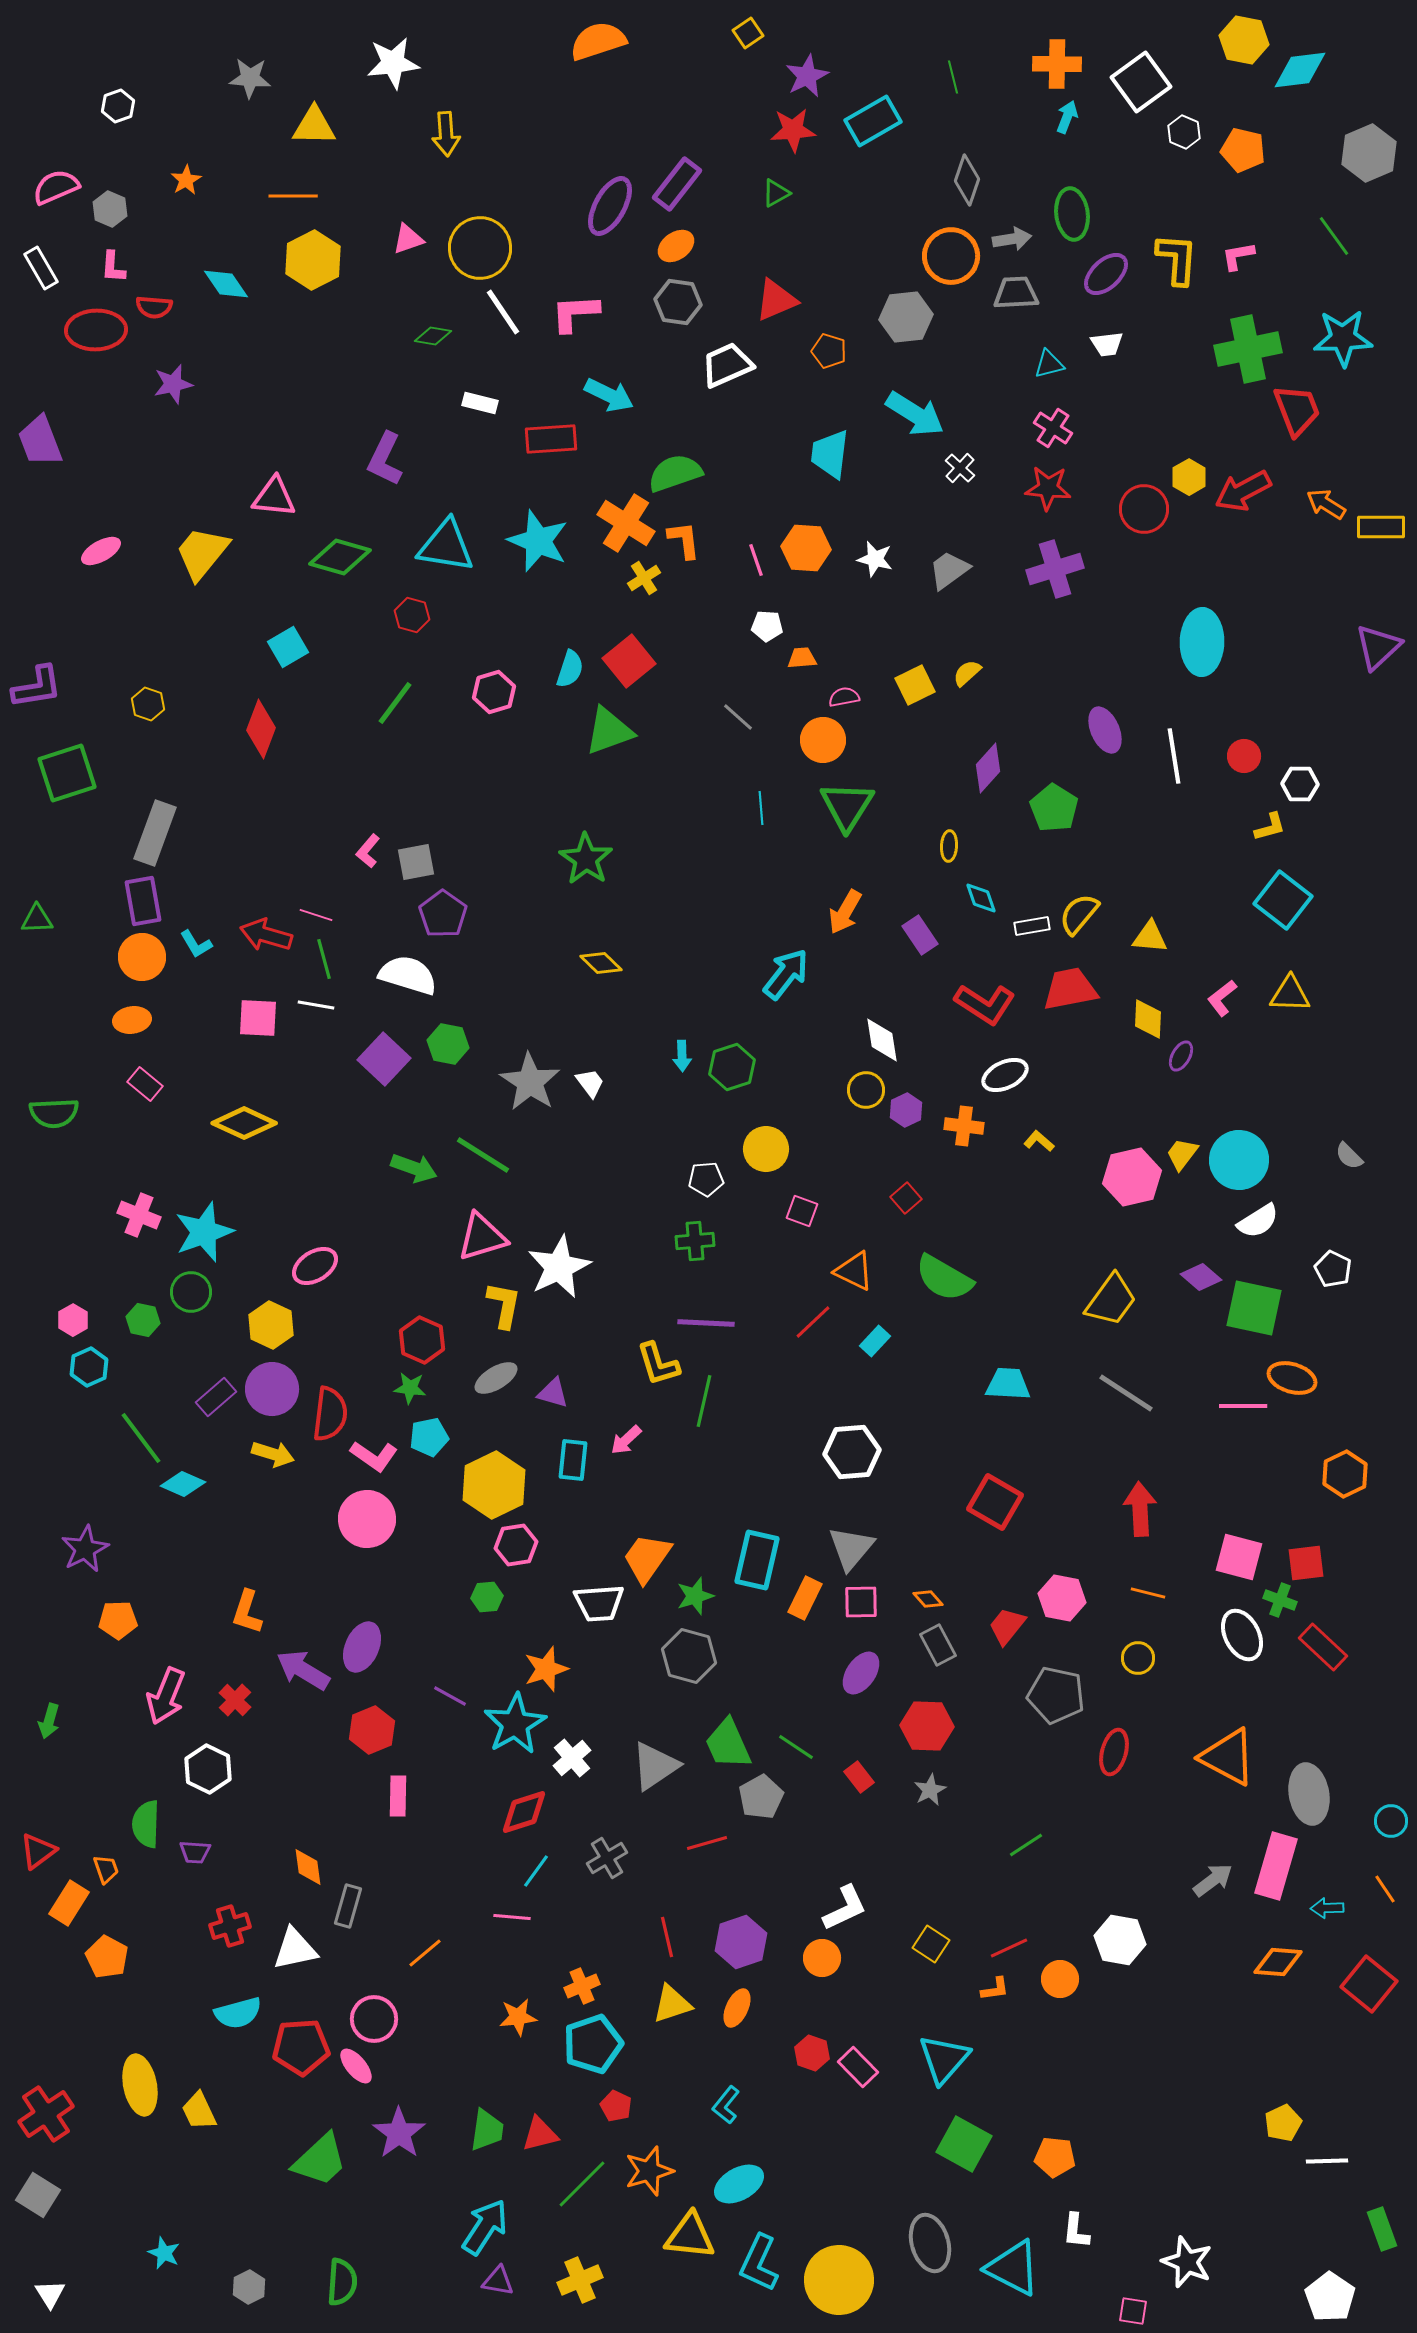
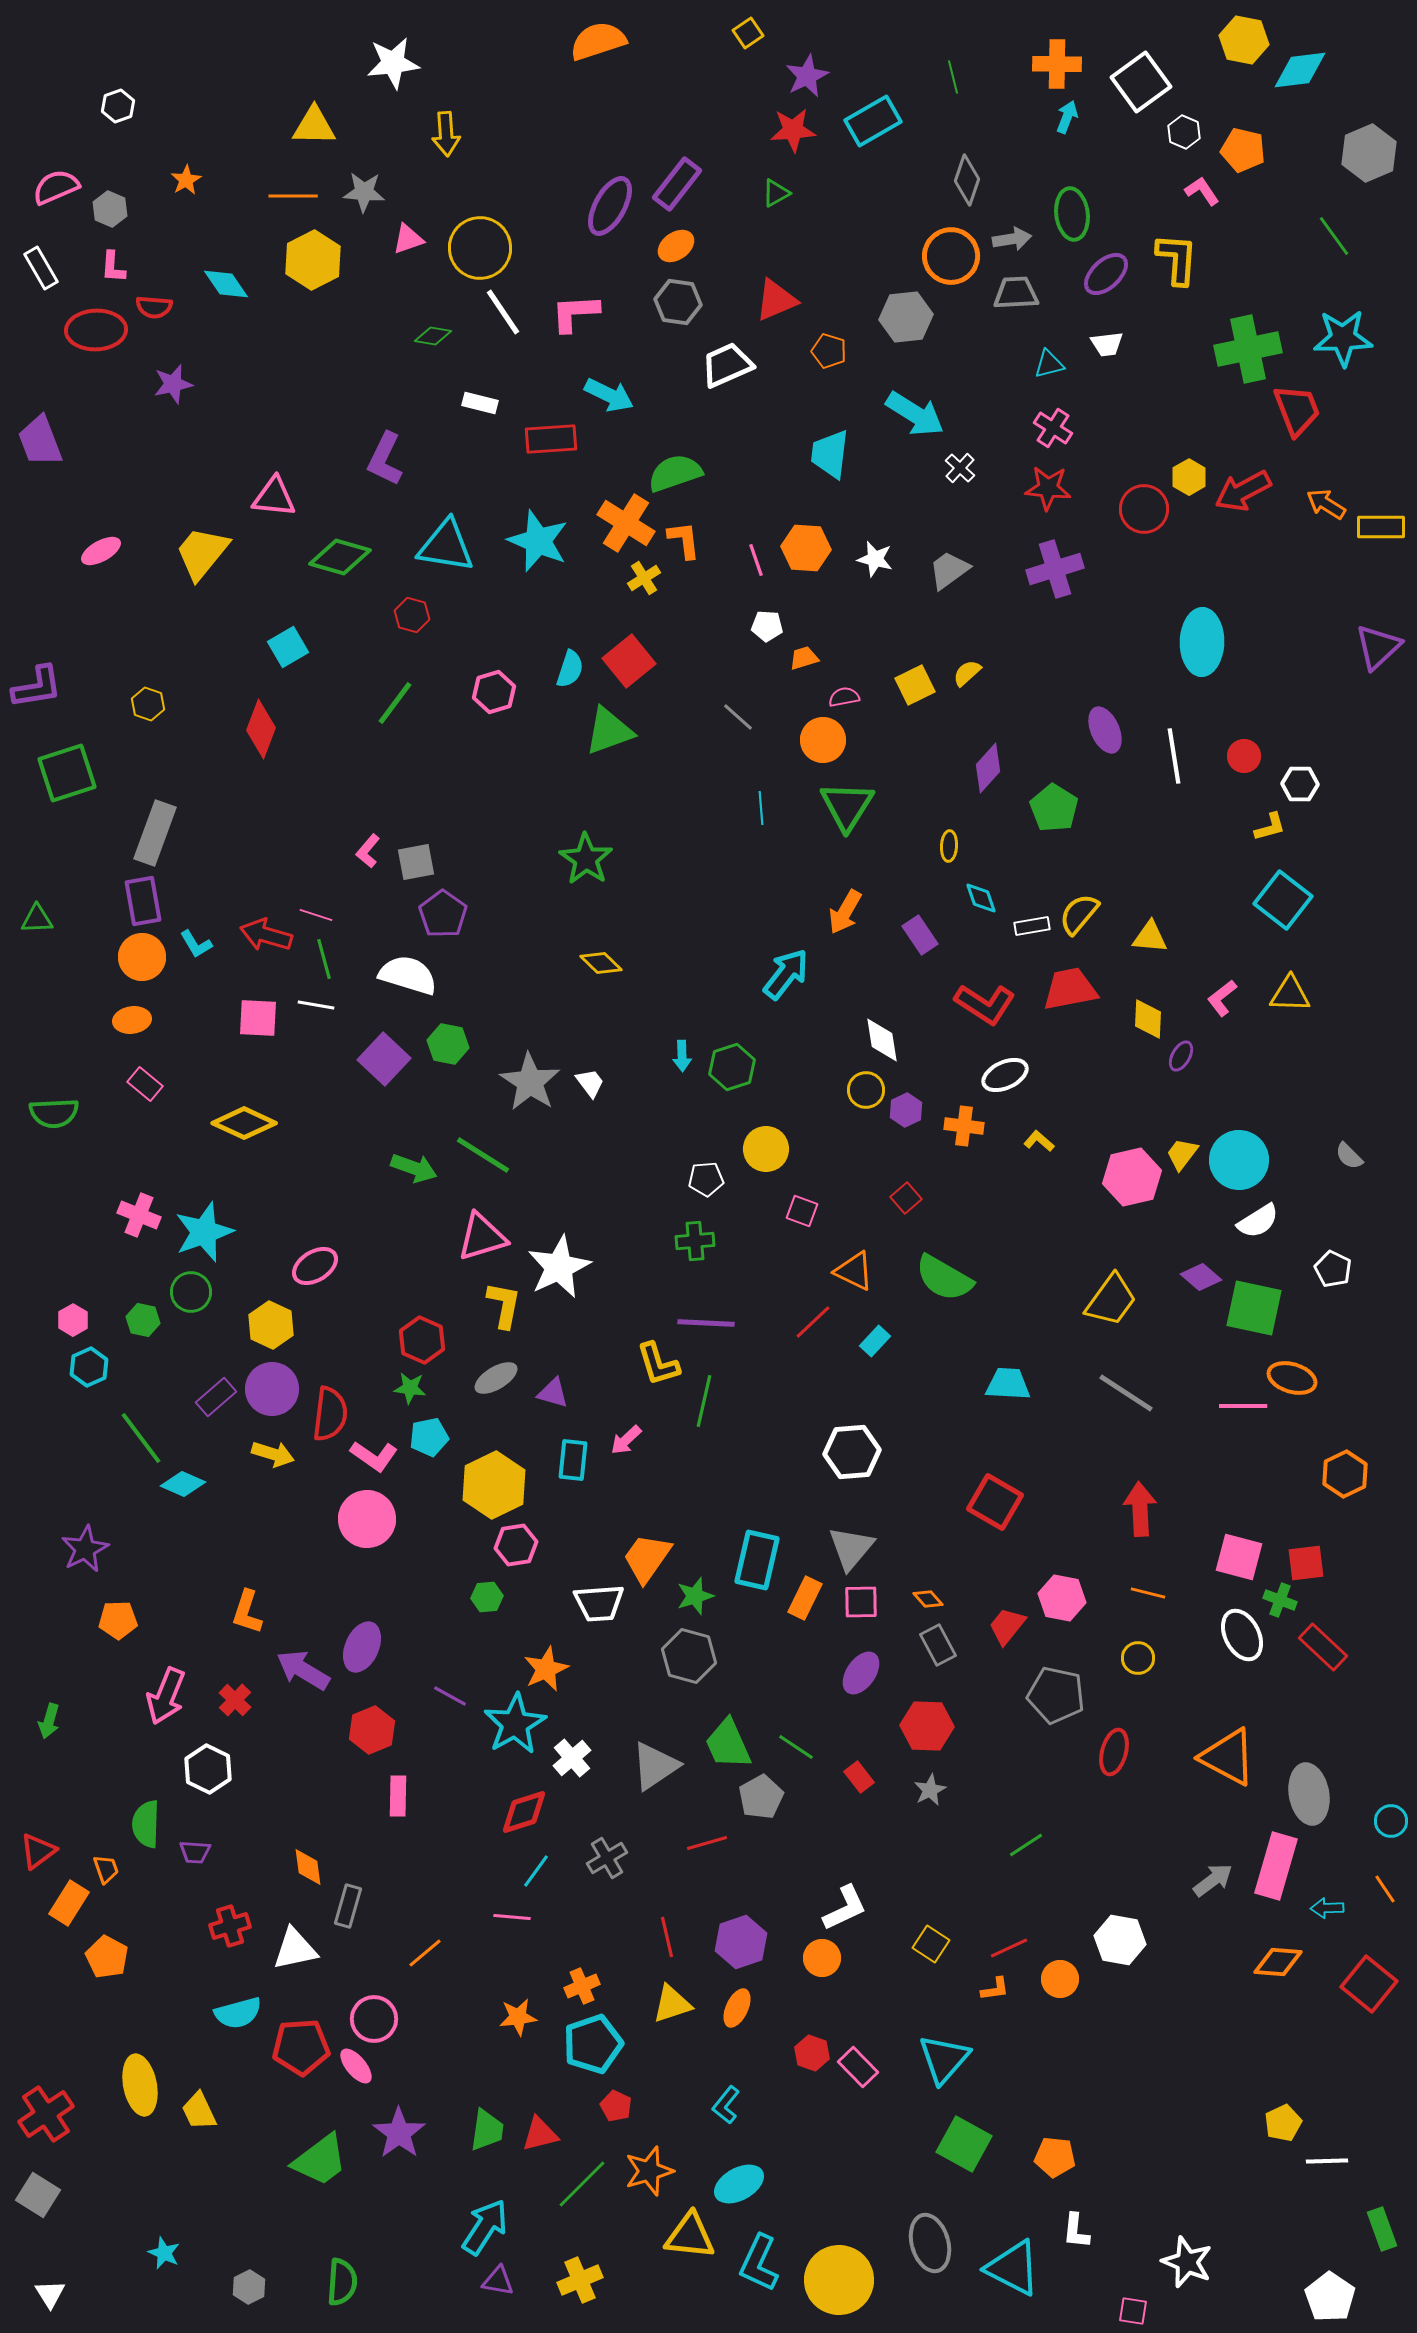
gray star at (250, 78): moved 114 px right, 114 px down
pink L-shape at (1238, 256): moved 36 px left, 65 px up; rotated 66 degrees clockwise
orange trapezoid at (802, 658): moved 2 px right; rotated 12 degrees counterclockwise
orange star at (546, 1669): rotated 6 degrees counterclockwise
green trapezoid at (320, 2160): rotated 6 degrees clockwise
